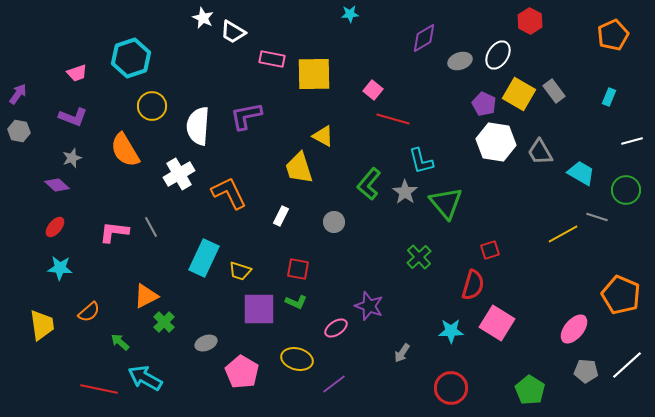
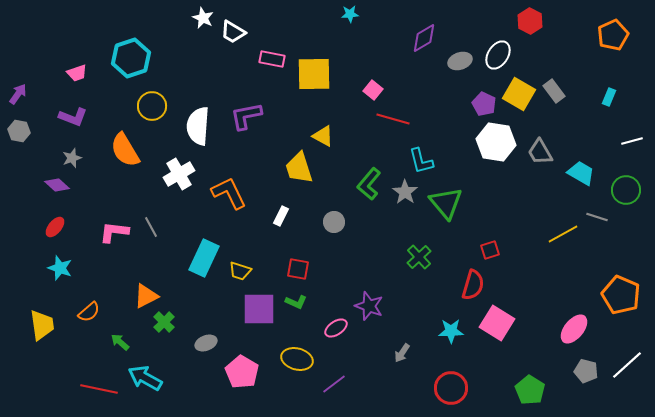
cyan star at (60, 268): rotated 15 degrees clockwise
gray pentagon at (586, 371): rotated 10 degrees clockwise
